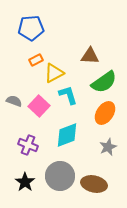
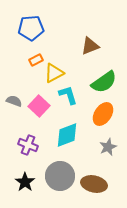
brown triangle: moved 10 px up; rotated 24 degrees counterclockwise
orange ellipse: moved 2 px left, 1 px down
